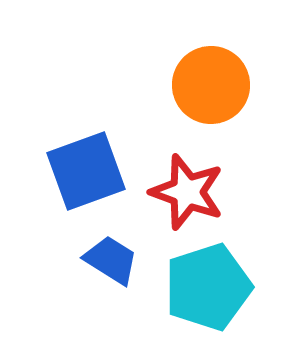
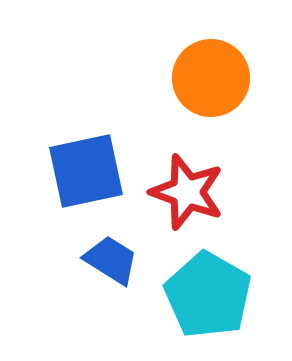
orange circle: moved 7 px up
blue square: rotated 8 degrees clockwise
cyan pentagon: moved 8 px down; rotated 24 degrees counterclockwise
